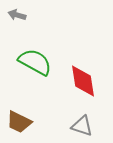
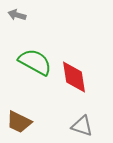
red diamond: moved 9 px left, 4 px up
